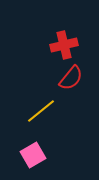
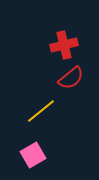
red semicircle: rotated 12 degrees clockwise
